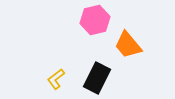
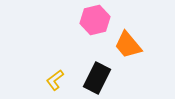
yellow L-shape: moved 1 px left, 1 px down
